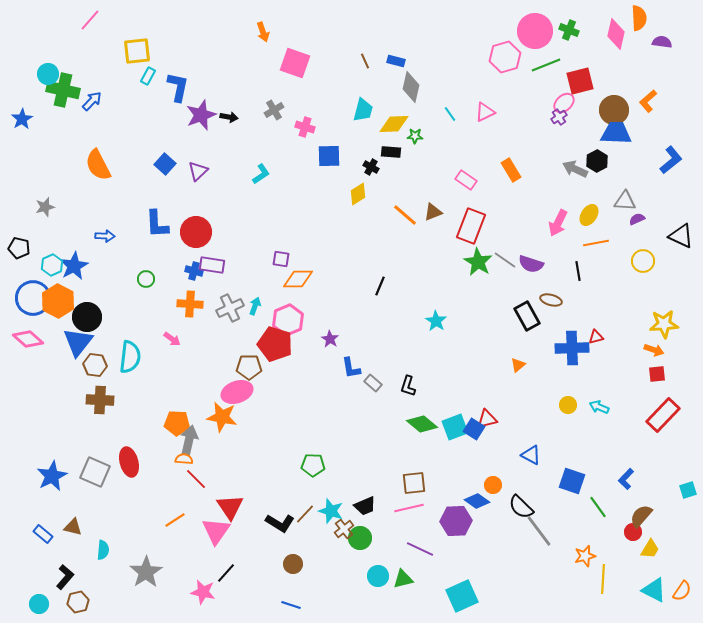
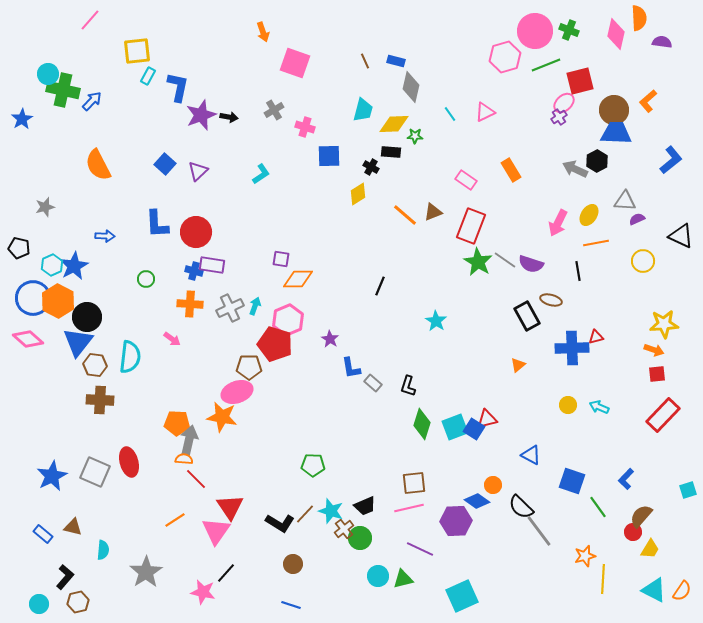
green diamond at (422, 424): rotated 68 degrees clockwise
